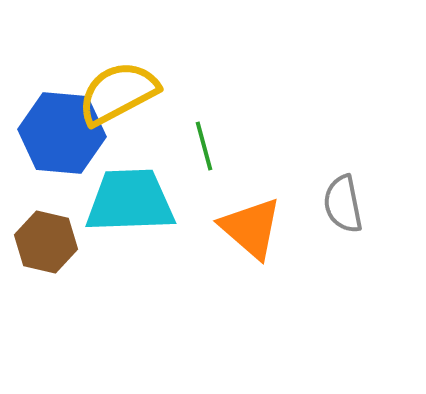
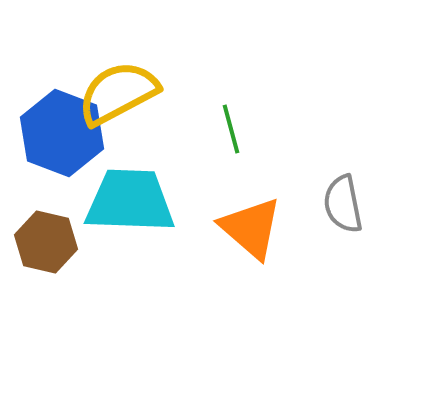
blue hexagon: rotated 16 degrees clockwise
green line: moved 27 px right, 17 px up
cyan trapezoid: rotated 4 degrees clockwise
